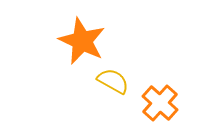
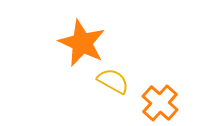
orange star: moved 2 px down
